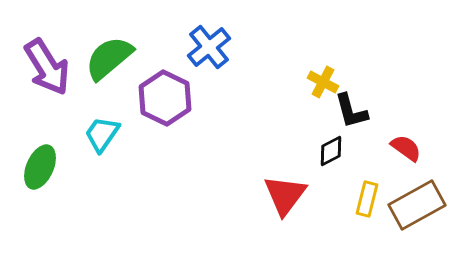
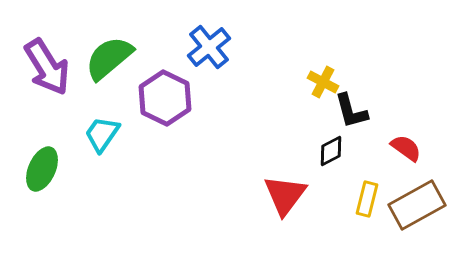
green ellipse: moved 2 px right, 2 px down
